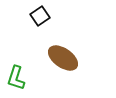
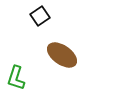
brown ellipse: moved 1 px left, 3 px up
